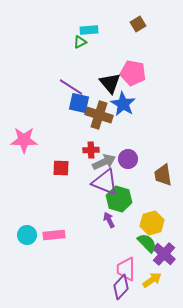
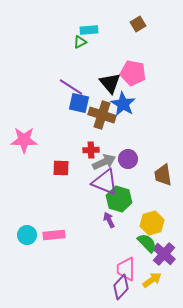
brown cross: moved 3 px right
